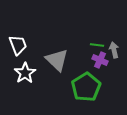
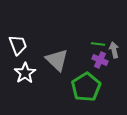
green line: moved 1 px right, 1 px up
